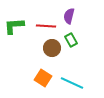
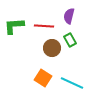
red line: moved 2 px left
green rectangle: moved 1 px left
